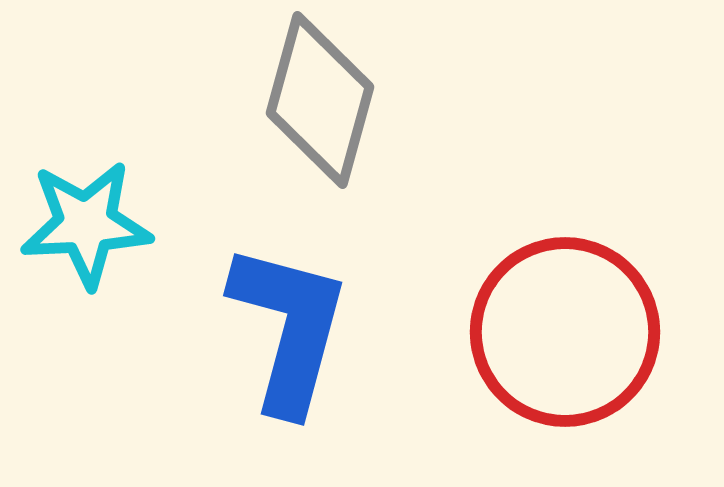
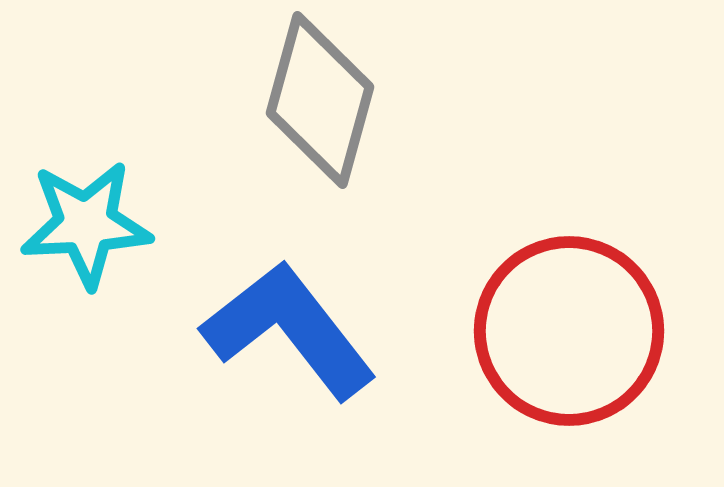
blue L-shape: moved 2 px down; rotated 53 degrees counterclockwise
red circle: moved 4 px right, 1 px up
